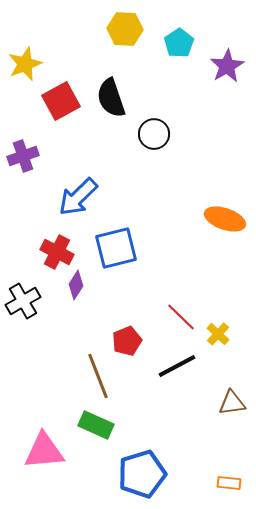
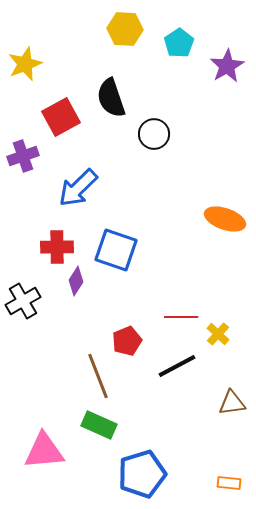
red square: moved 16 px down
blue arrow: moved 9 px up
blue square: moved 2 px down; rotated 33 degrees clockwise
red cross: moved 5 px up; rotated 28 degrees counterclockwise
purple diamond: moved 4 px up
red line: rotated 44 degrees counterclockwise
green rectangle: moved 3 px right
